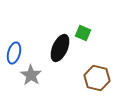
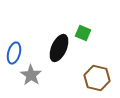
black ellipse: moved 1 px left
